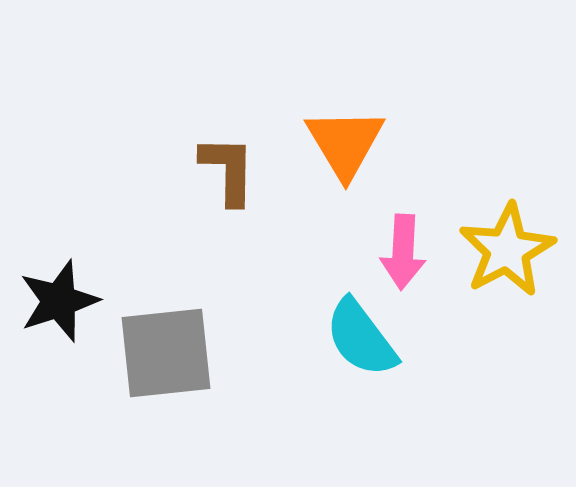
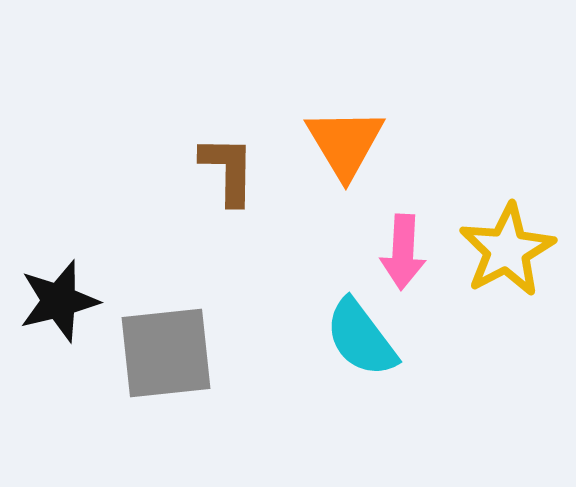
black star: rotated 4 degrees clockwise
